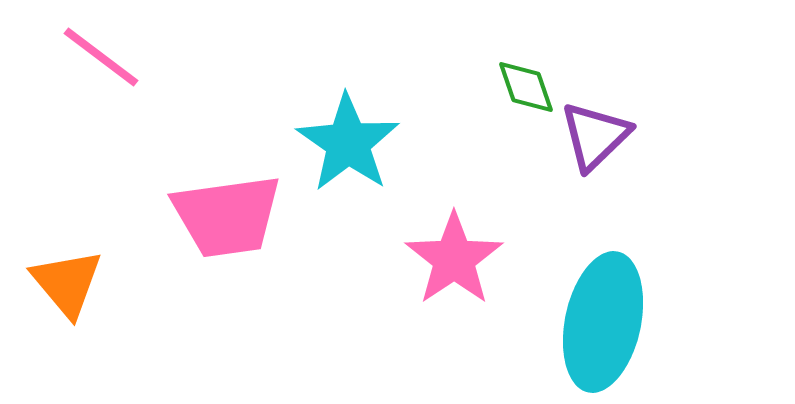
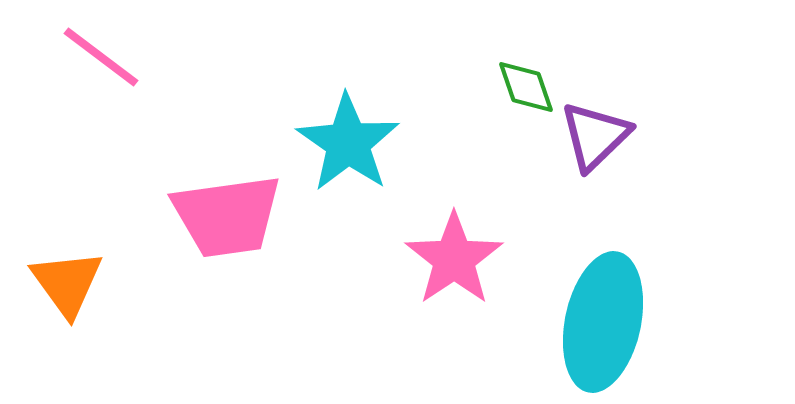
orange triangle: rotated 4 degrees clockwise
